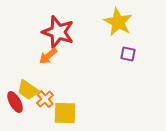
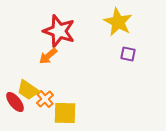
red star: moved 1 px right, 1 px up
red ellipse: rotated 10 degrees counterclockwise
